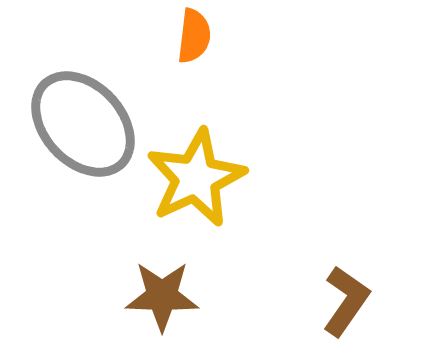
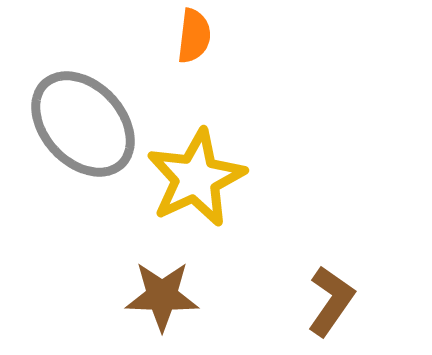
brown L-shape: moved 15 px left
